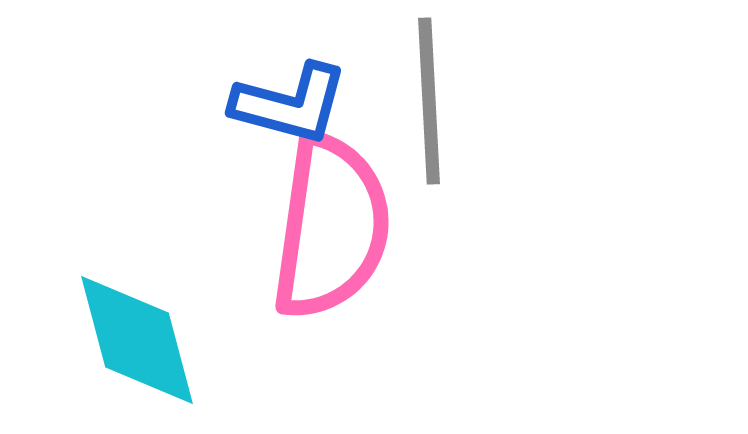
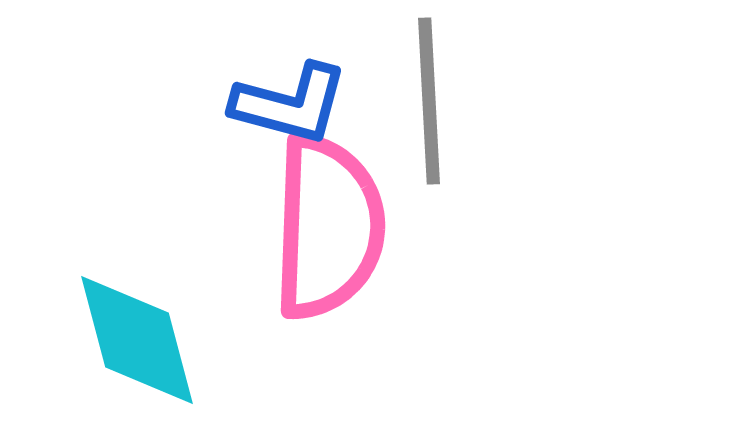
pink semicircle: moved 3 px left; rotated 6 degrees counterclockwise
